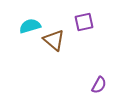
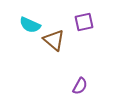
cyan semicircle: moved 1 px up; rotated 140 degrees counterclockwise
purple semicircle: moved 19 px left, 1 px down
